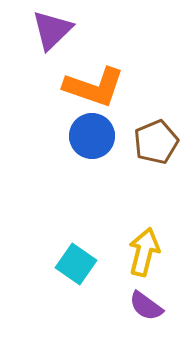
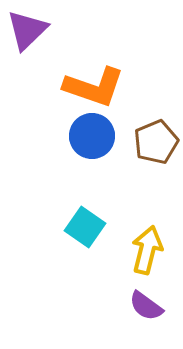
purple triangle: moved 25 px left
yellow arrow: moved 3 px right, 2 px up
cyan square: moved 9 px right, 37 px up
